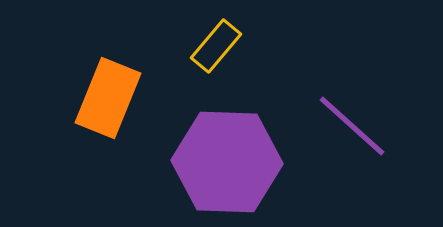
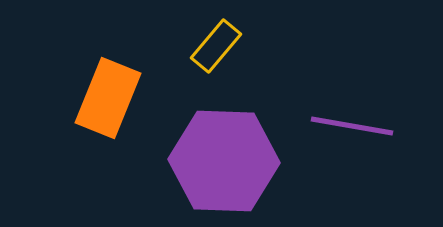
purple line: rotated 32 degrees counterclockwise
purple hexagon: moved 3 px left, 1 px up
